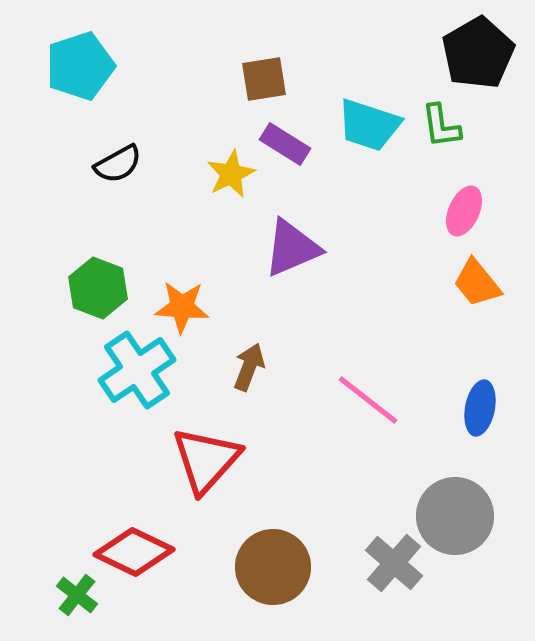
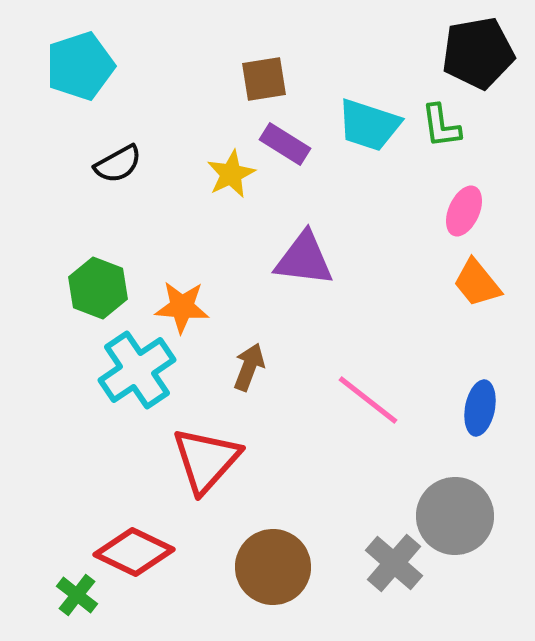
black pentagon: rotated 20 degrees clockwise
purple triangle: moved 12 px right, 11 px down; rotated 30 degrees clockwise
